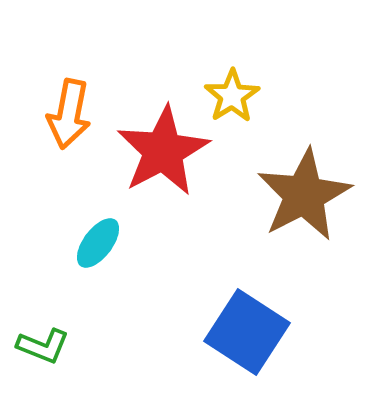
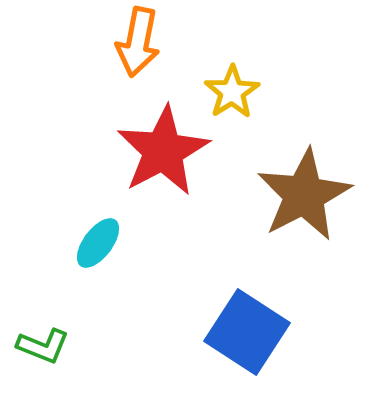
yellow star: moved 4 px up
orange arrow: moved 69 px right, 72 px up
